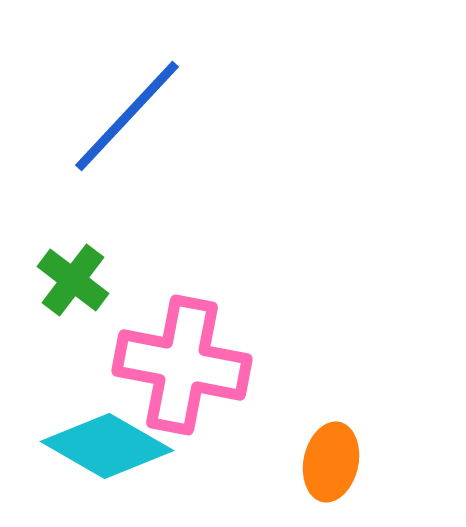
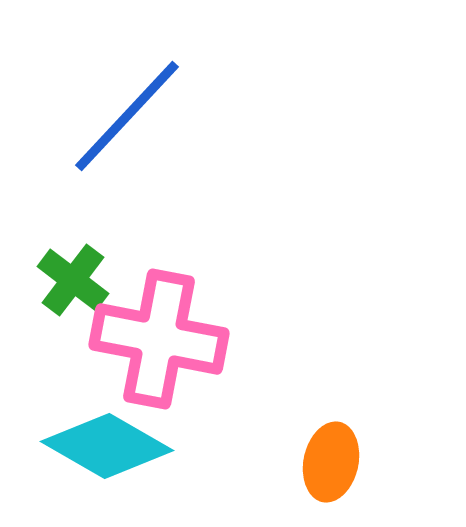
pink cross: moved 23 px left, 26 px up
